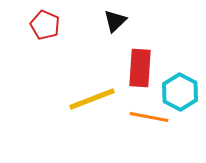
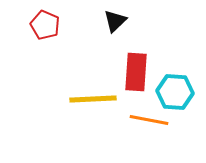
red rectangle: moved 4 px left, 4 px down
cyan hexagon: moved 5 px left; rotated 24 degrees counterclockwise
yellow line: moved 1 px right; rotated 18 degrees clockwise
orange line: moved 3 px down
